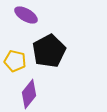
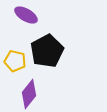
black pentagon: moved 2 px left
